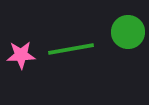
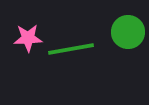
pink star: moved 7 px right, 17 px up
